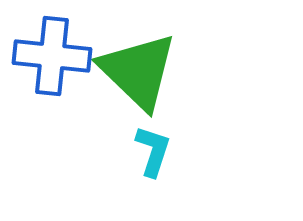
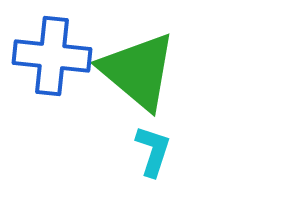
green triangle: rotated 4 degrees counterclockwise
